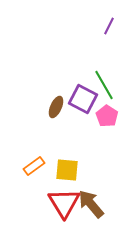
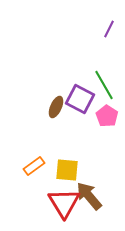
purple line: moved 3 px down
purple square: moved 3 px left
brown arrow: moved 2 px left, 8 px up
